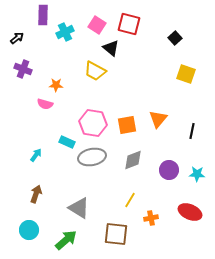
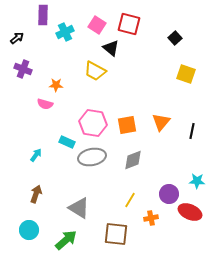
orange triangle: moved 3 px right, 3 px down
purple circle: moved 24 px down
cyan star: moved 7 px down
